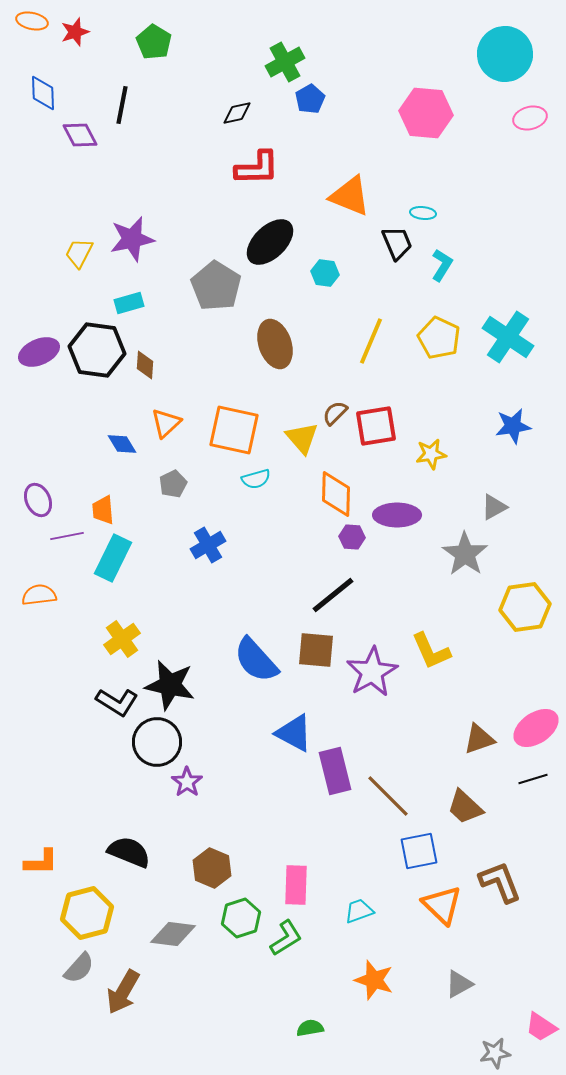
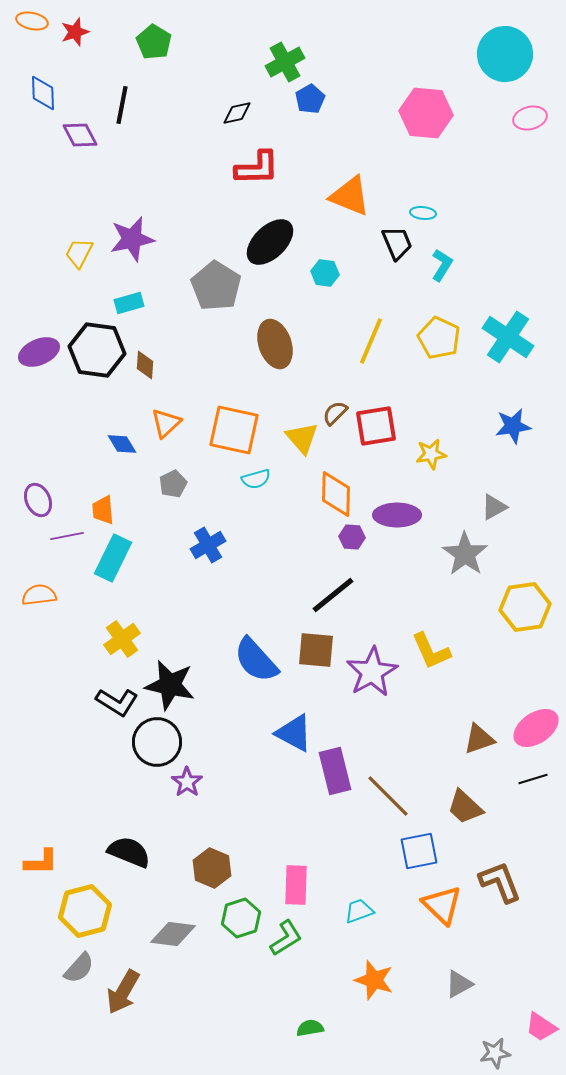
yellow hexagon at (87, 913): moved 2 px left, 2 px up
